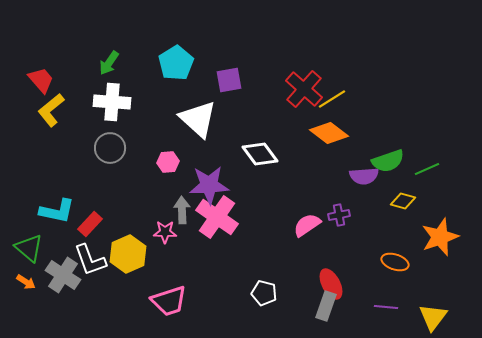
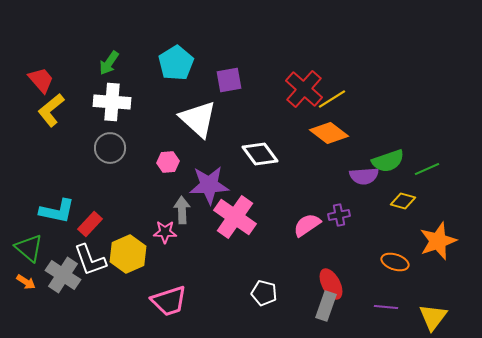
pink cross: moved 18 px right
orange star: moved 2 px left, 4 px down
